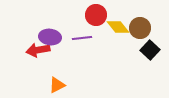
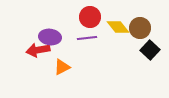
red circle: moved 6 px left, 2 px down
purple line: moved 5 px right
orange triangle: moved 5 px right, 18 px up
